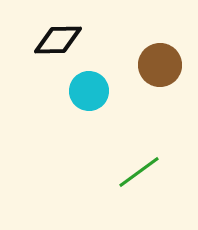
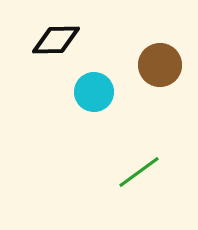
black diamond: moved 2 px left
cyan circle: moved 5 px right, 1 px down
